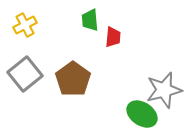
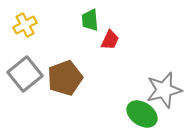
red trapezoid: moved 3 px left, 3 px down; rotated 20 degrees clockwise
brown pentagon: moved 8 px left, 1 px up; rotated 16 degrees clockwise
